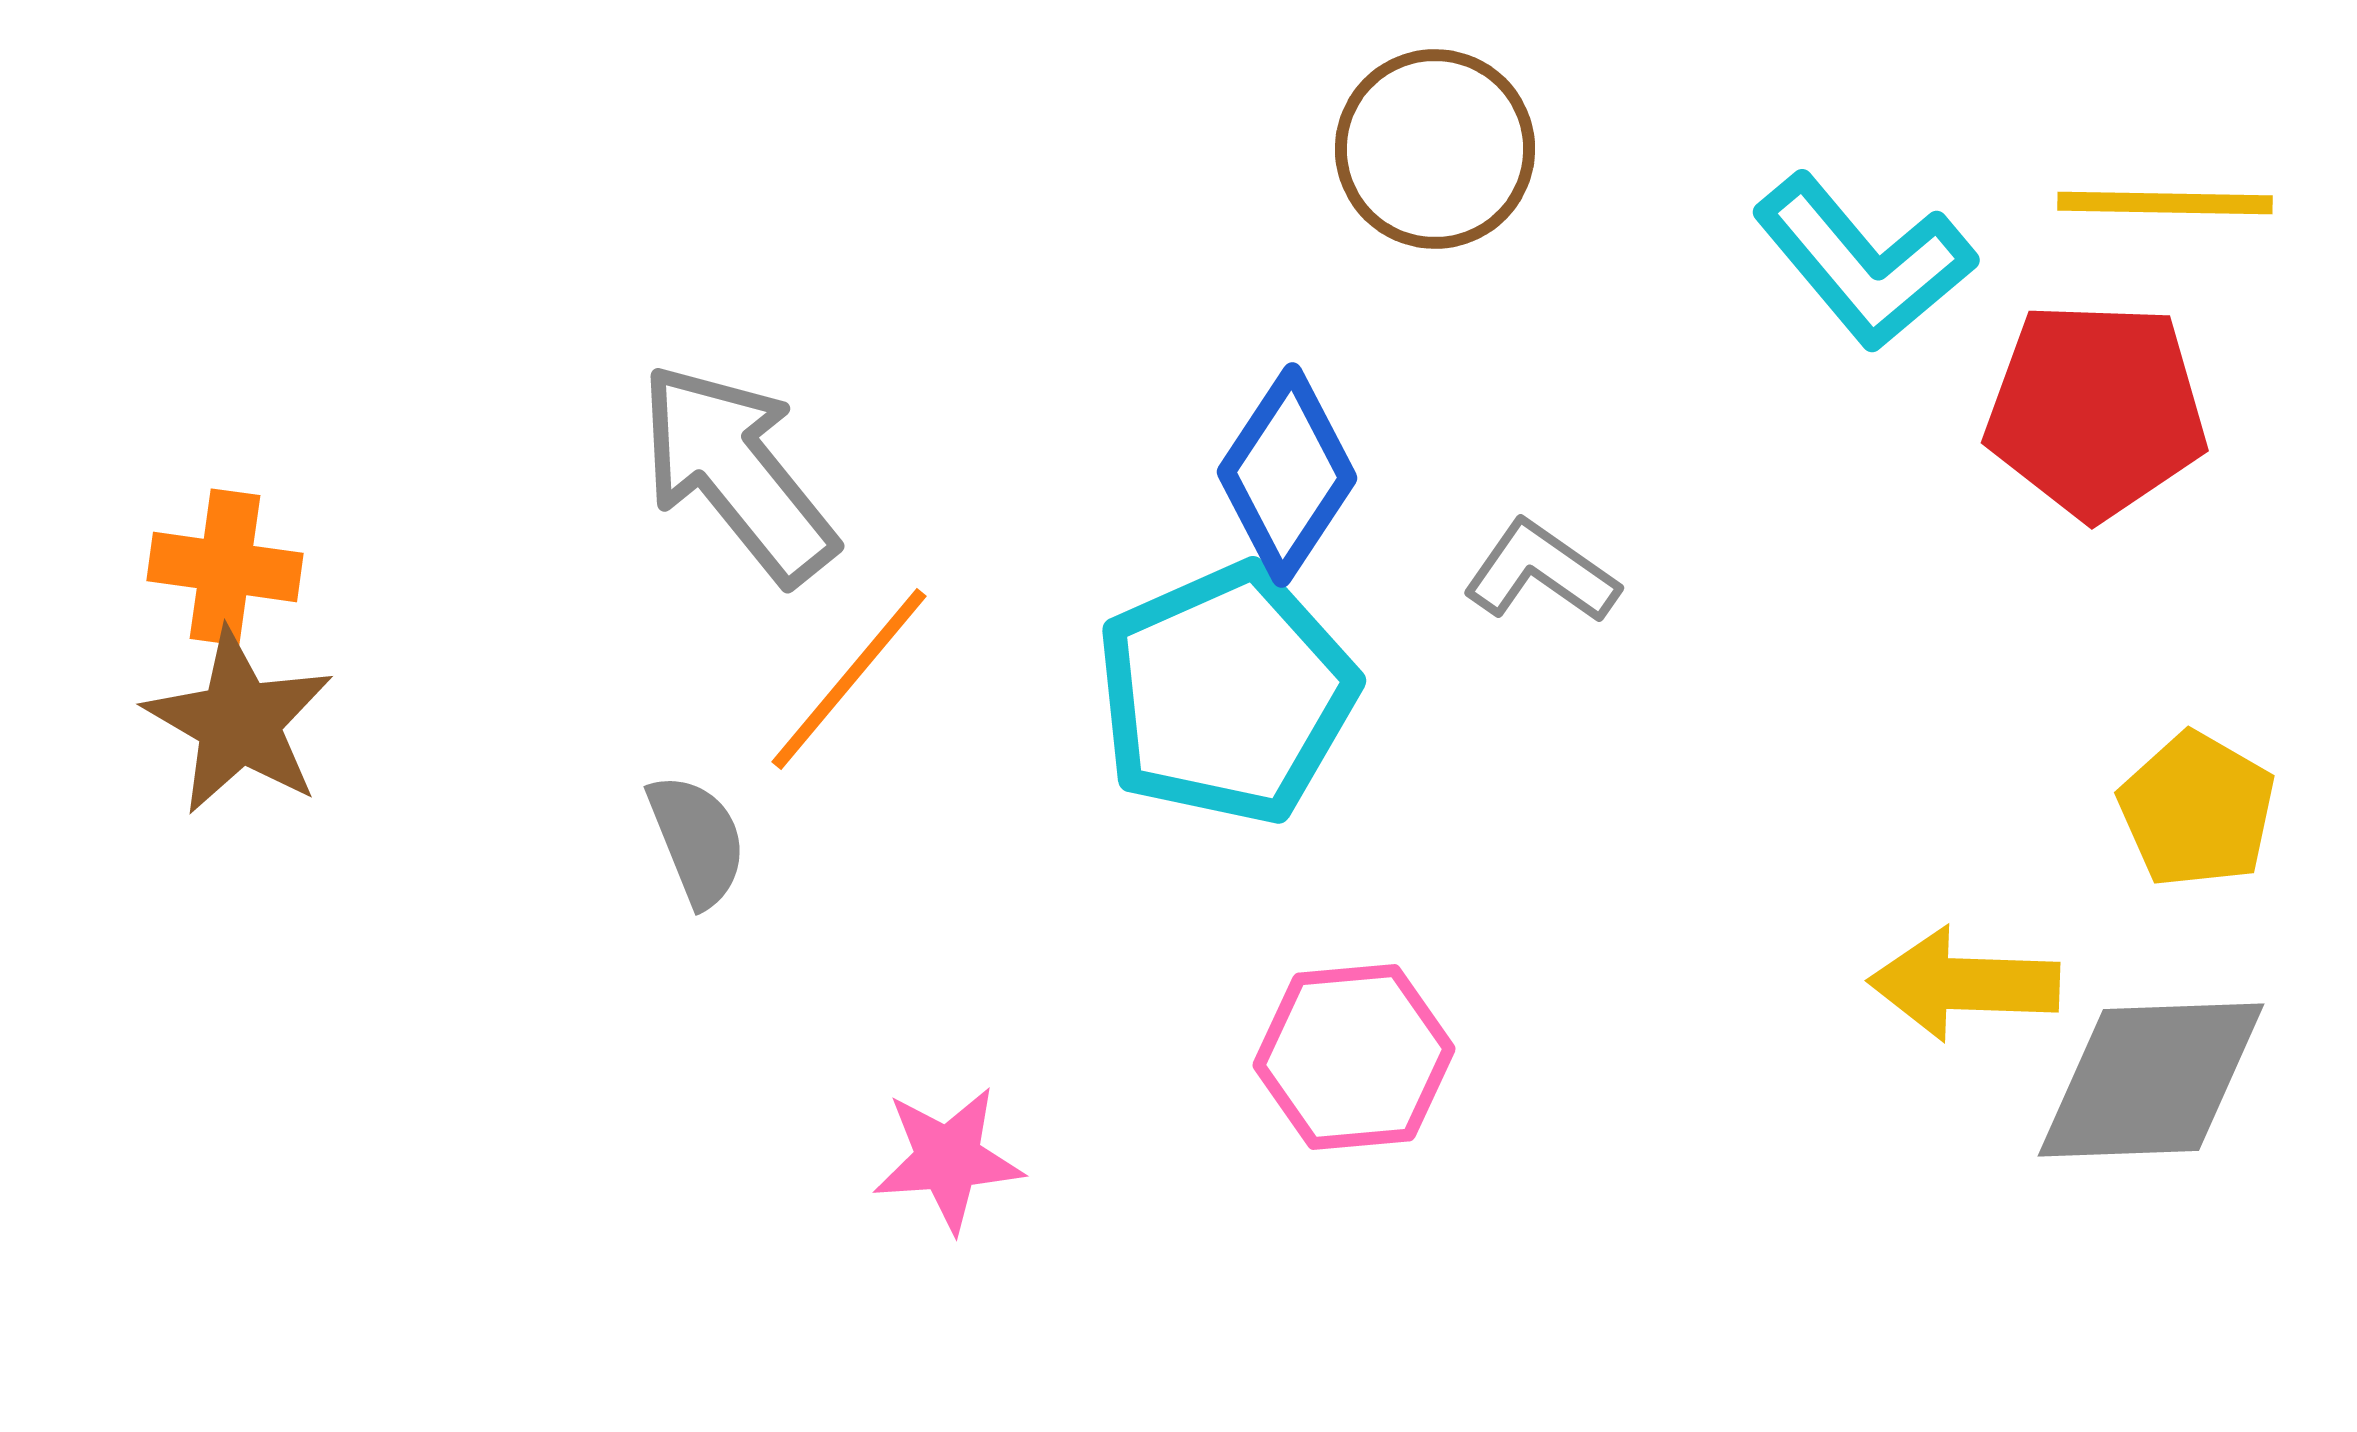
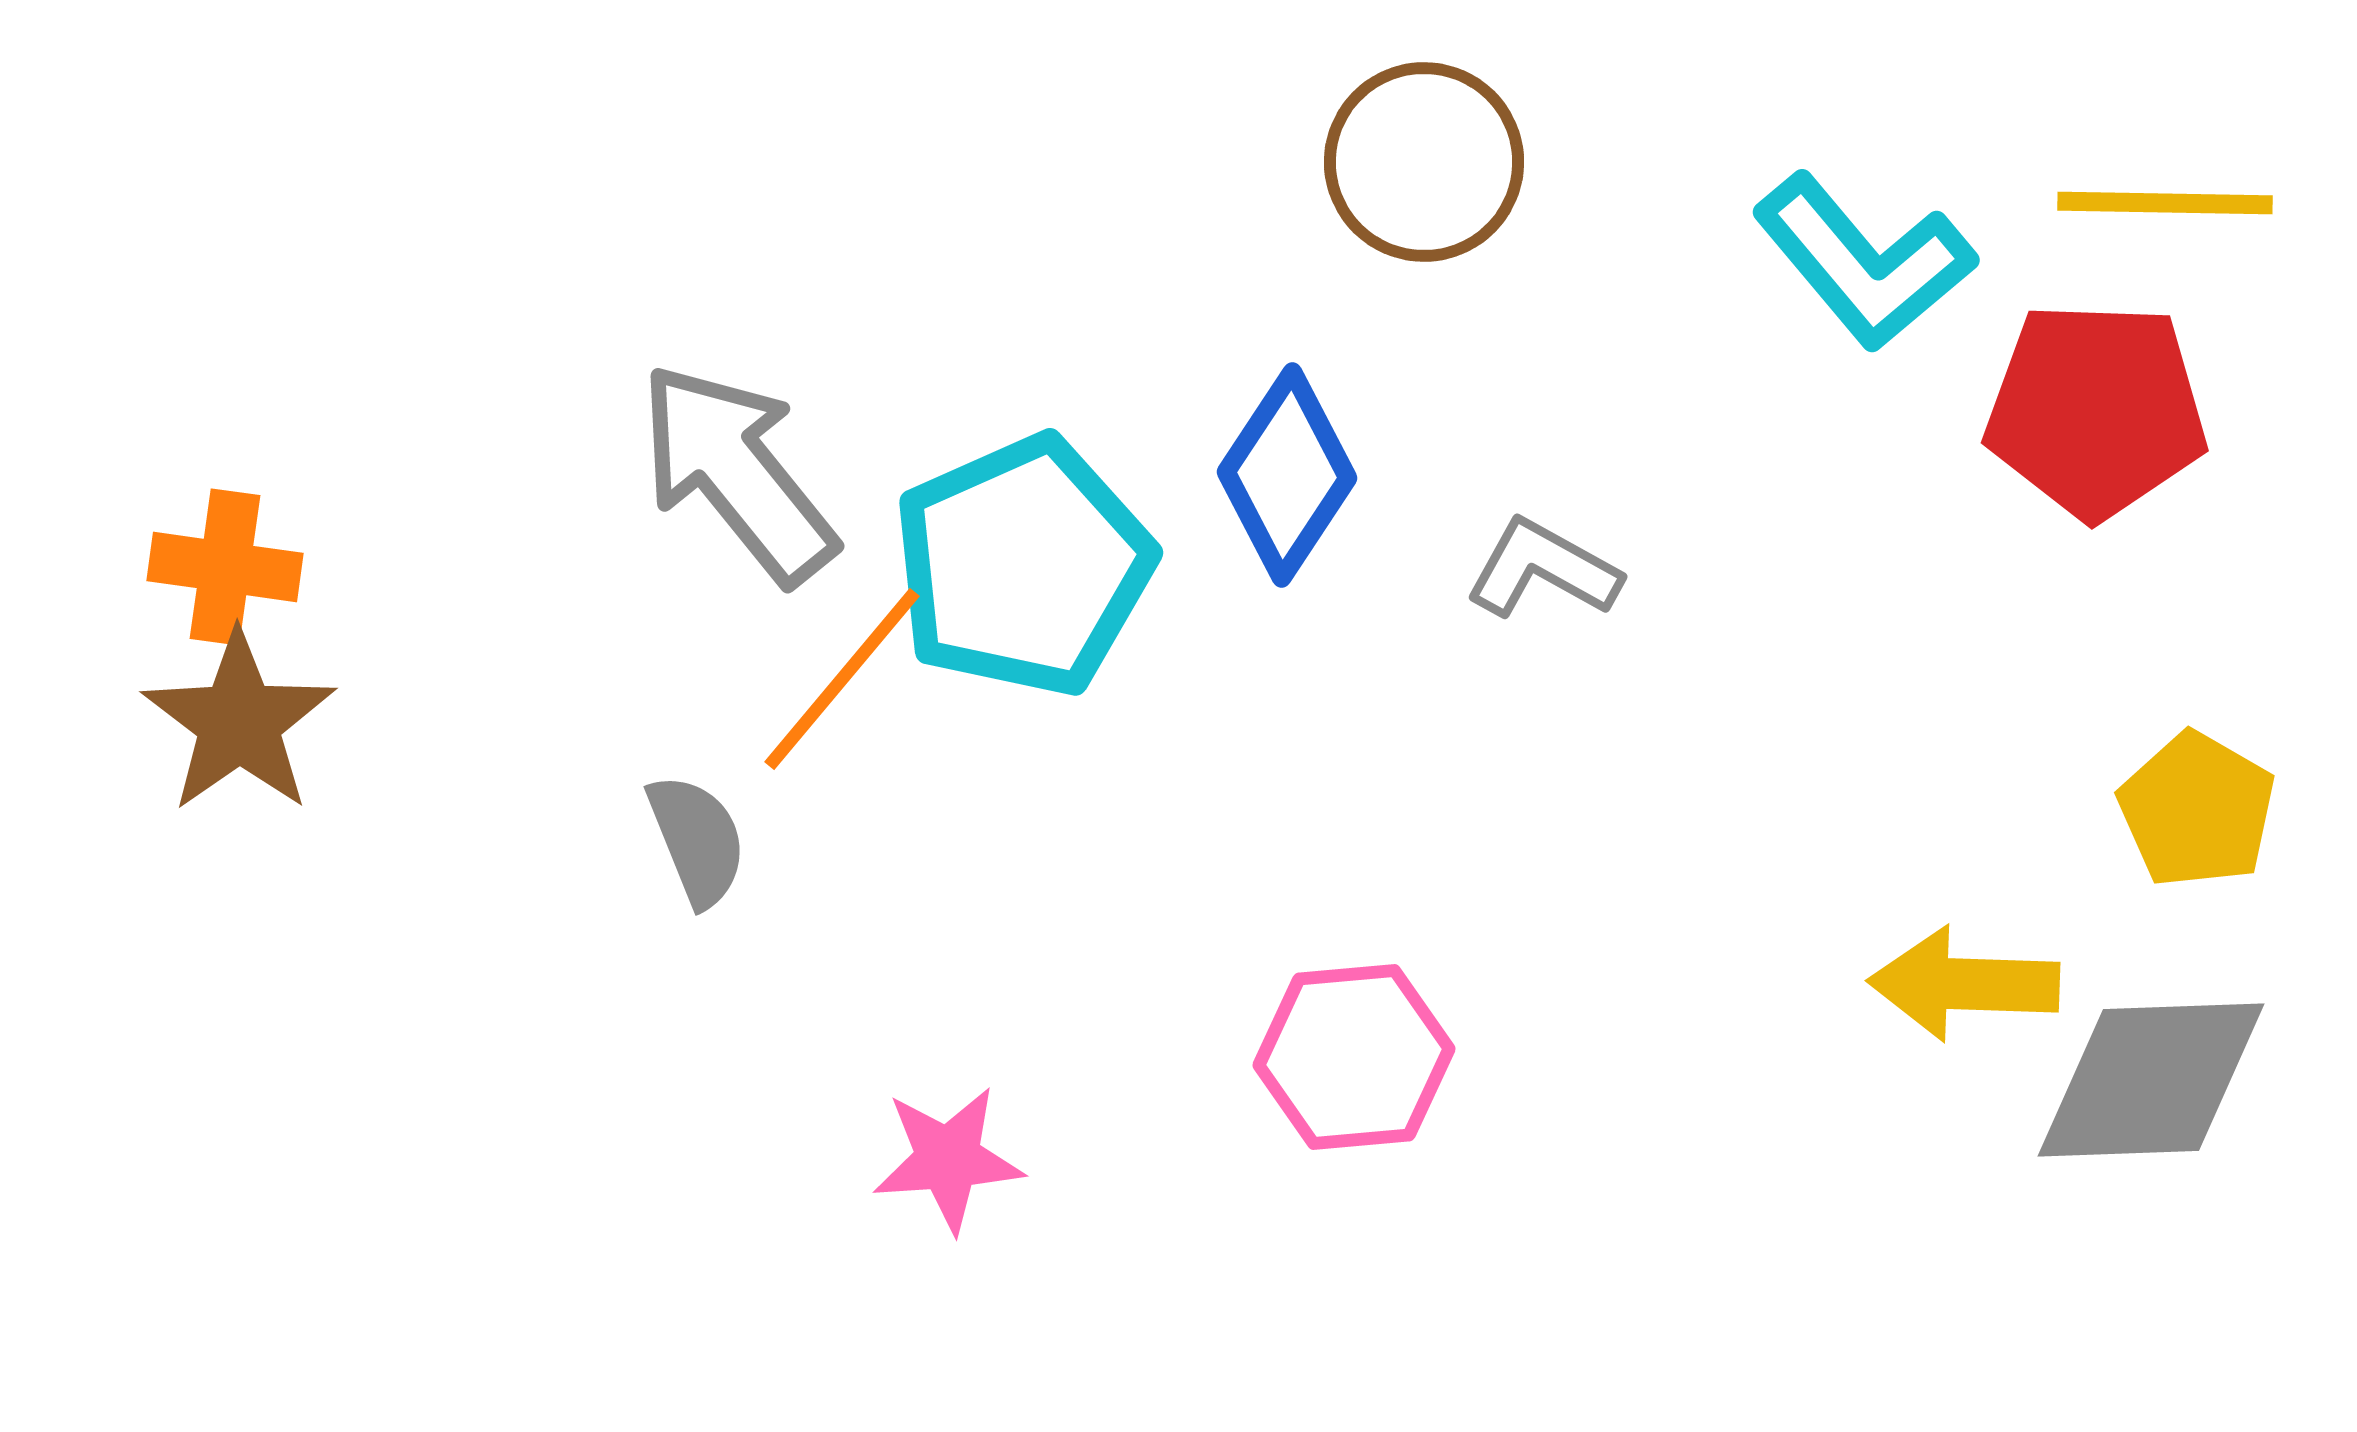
brown circle: moved 11 px left, 13 px down
gray L-shape: moved 2 px right, 3 px up; rotated 6 degrees counterclockwise
orange line: moved 7 px left
cyan pentagon: moved 203 px left, 128 px up
brown star: rotated 7 degrees clockwise
